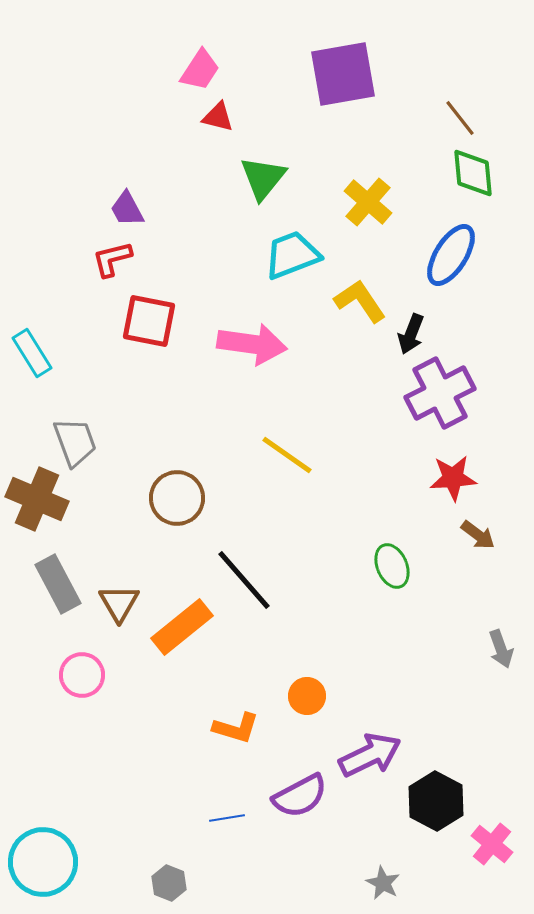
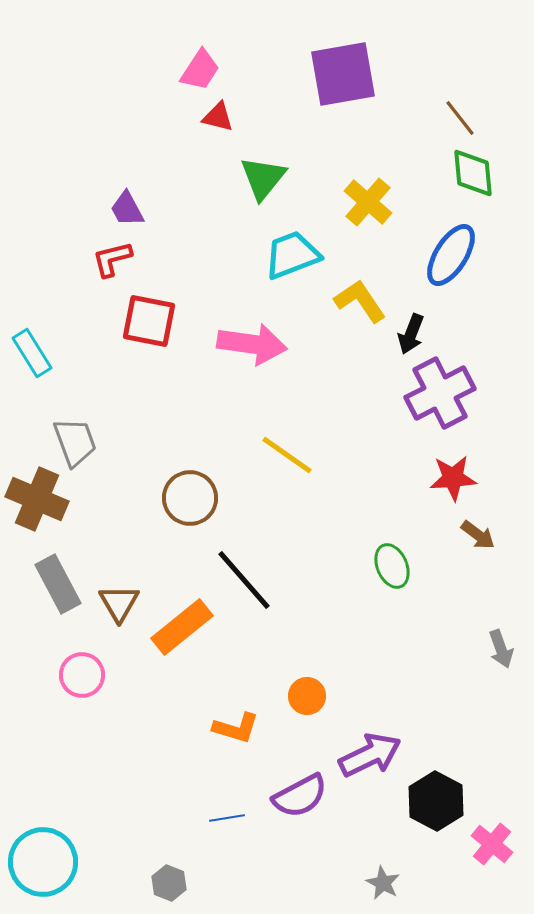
brown circle: moved 13 px right
